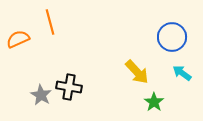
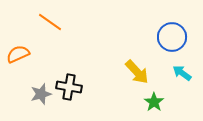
orange line: rotated 40 degrees counterclockwise
orange semicircle: moved 15 px down
gray star: moved 1 px up; rotated 25 degrees clockwise
